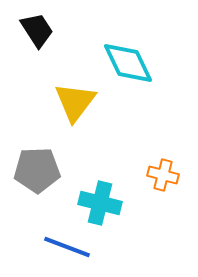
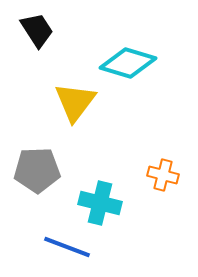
cyan diamond: rotated 48 degrees counterclockwise
